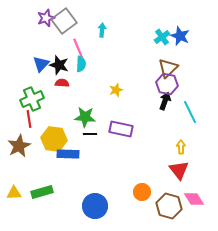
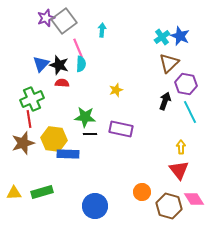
brown triangle: moved 1 px right, 5 px up
purple hexagon: moved 19 px right
brown star: moved 4 px right, 3 px up; rotated 10 degrees clockwise
